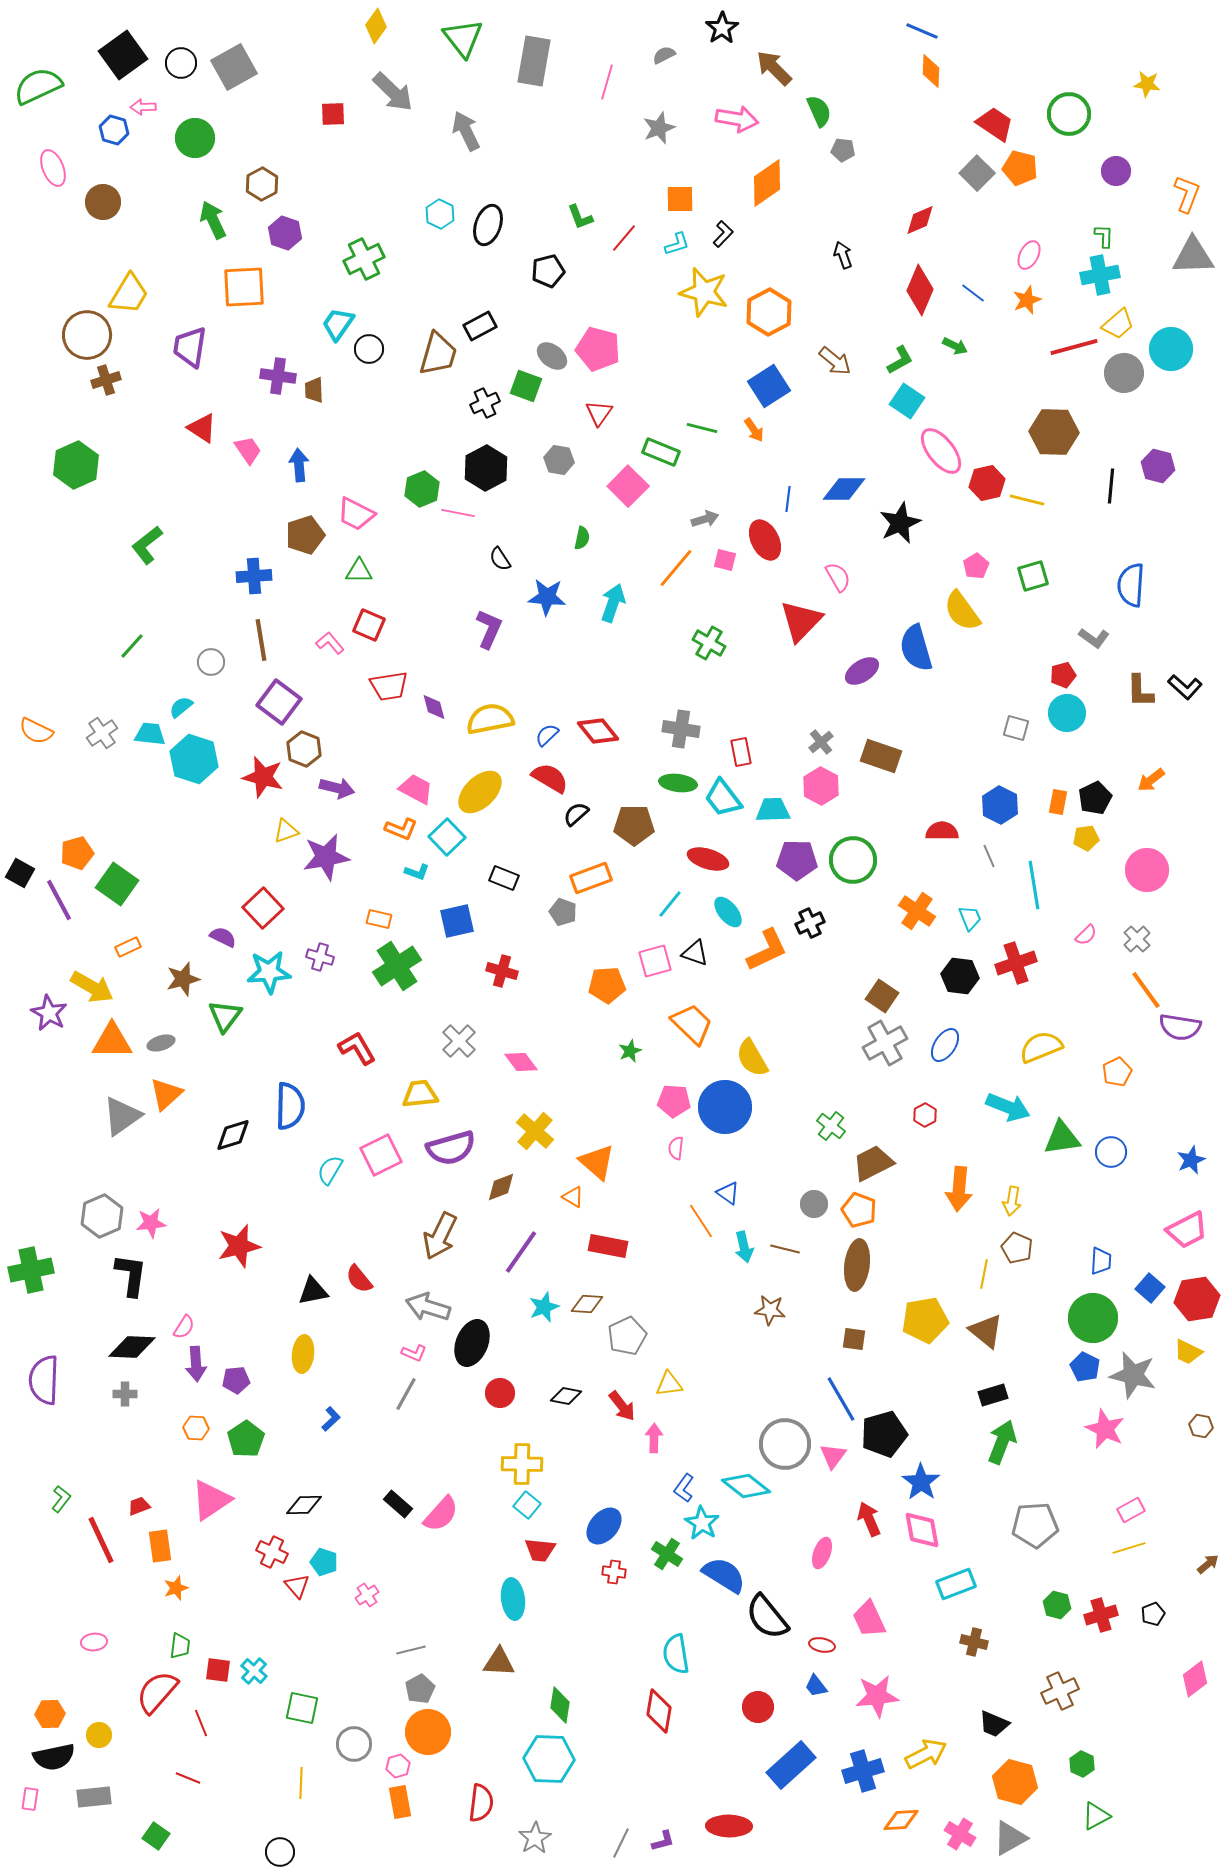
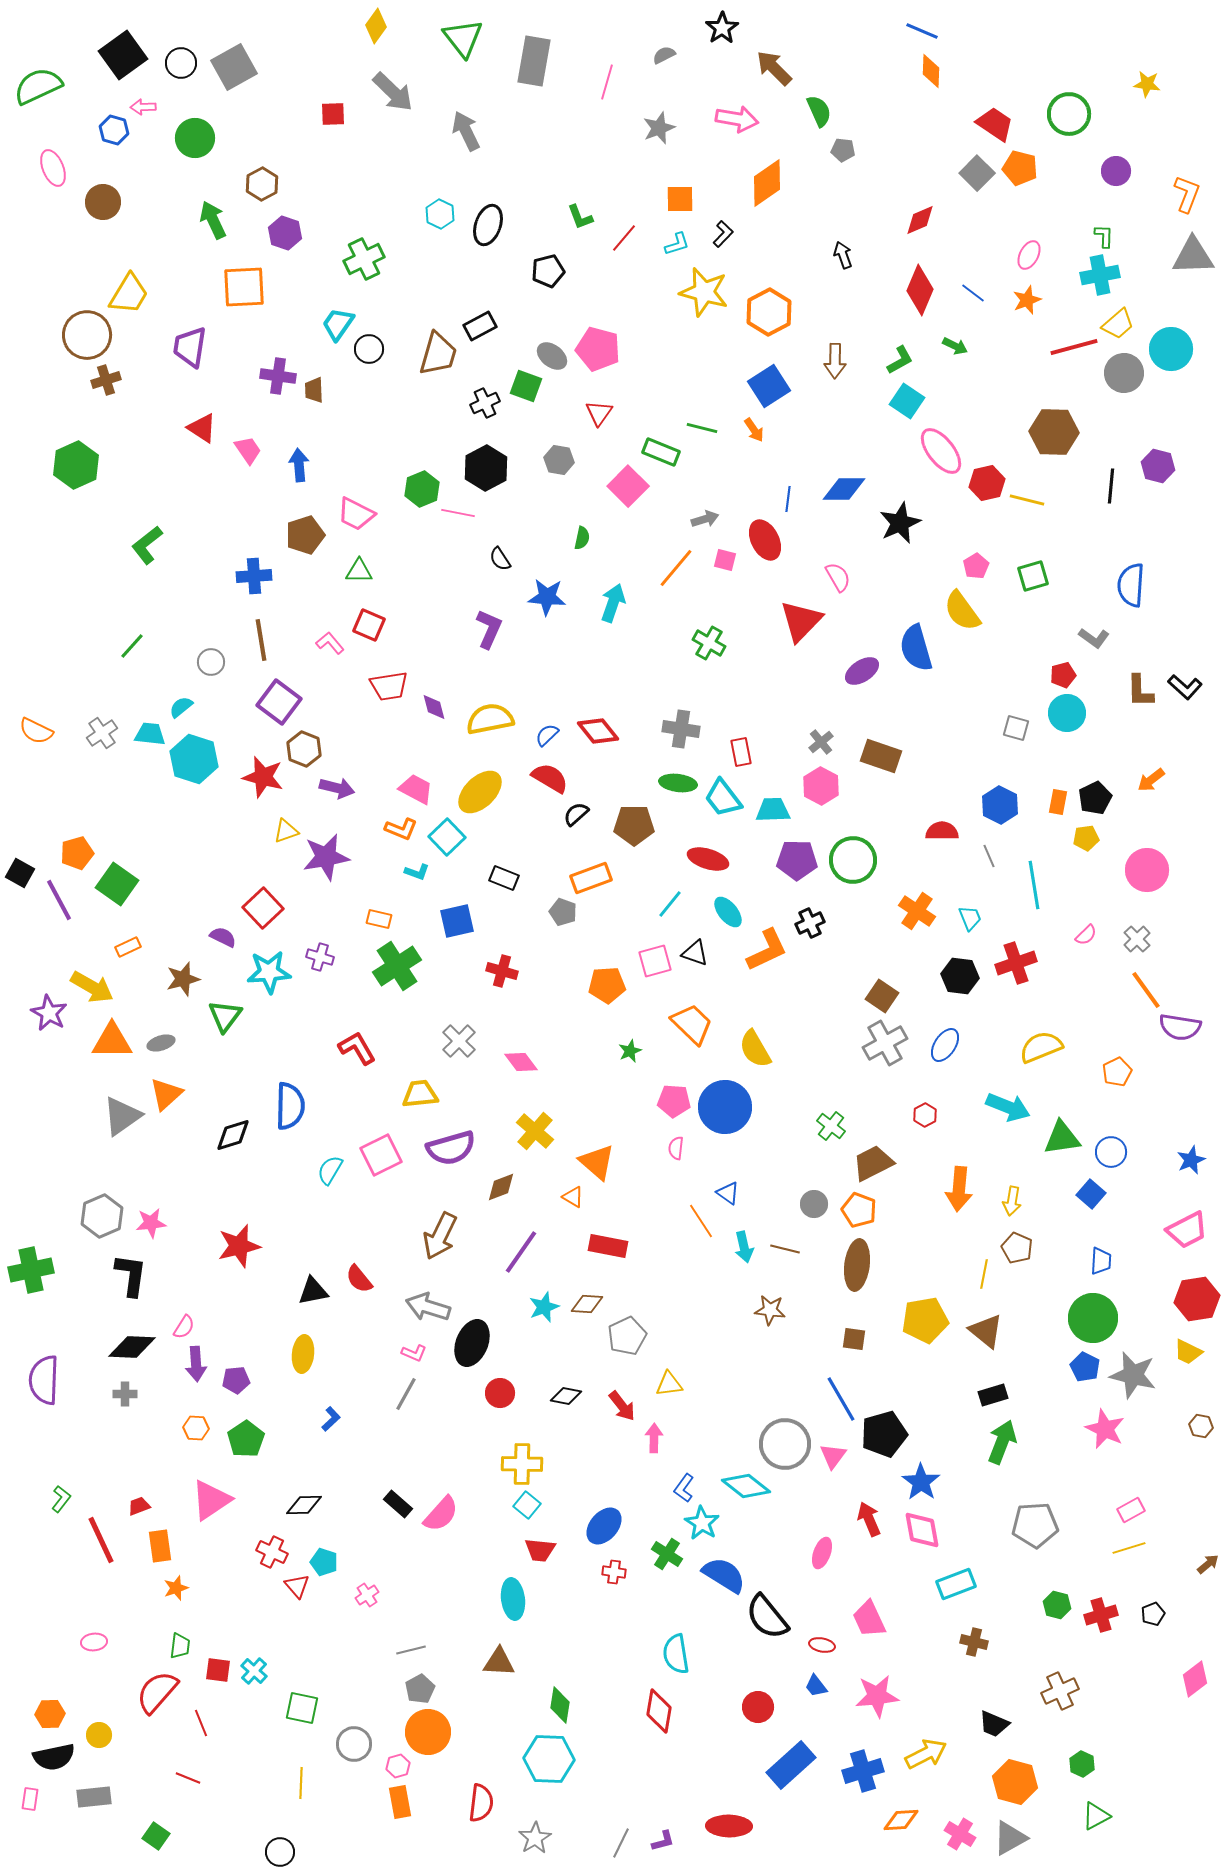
brown arrow at (835, 361): rotated 52 degrees clockwise
yellow semicircle at (752, 1058): moved 3 px right, 9 px up
blue square at (1150, 1288): moved 59 px left, 94 px up
